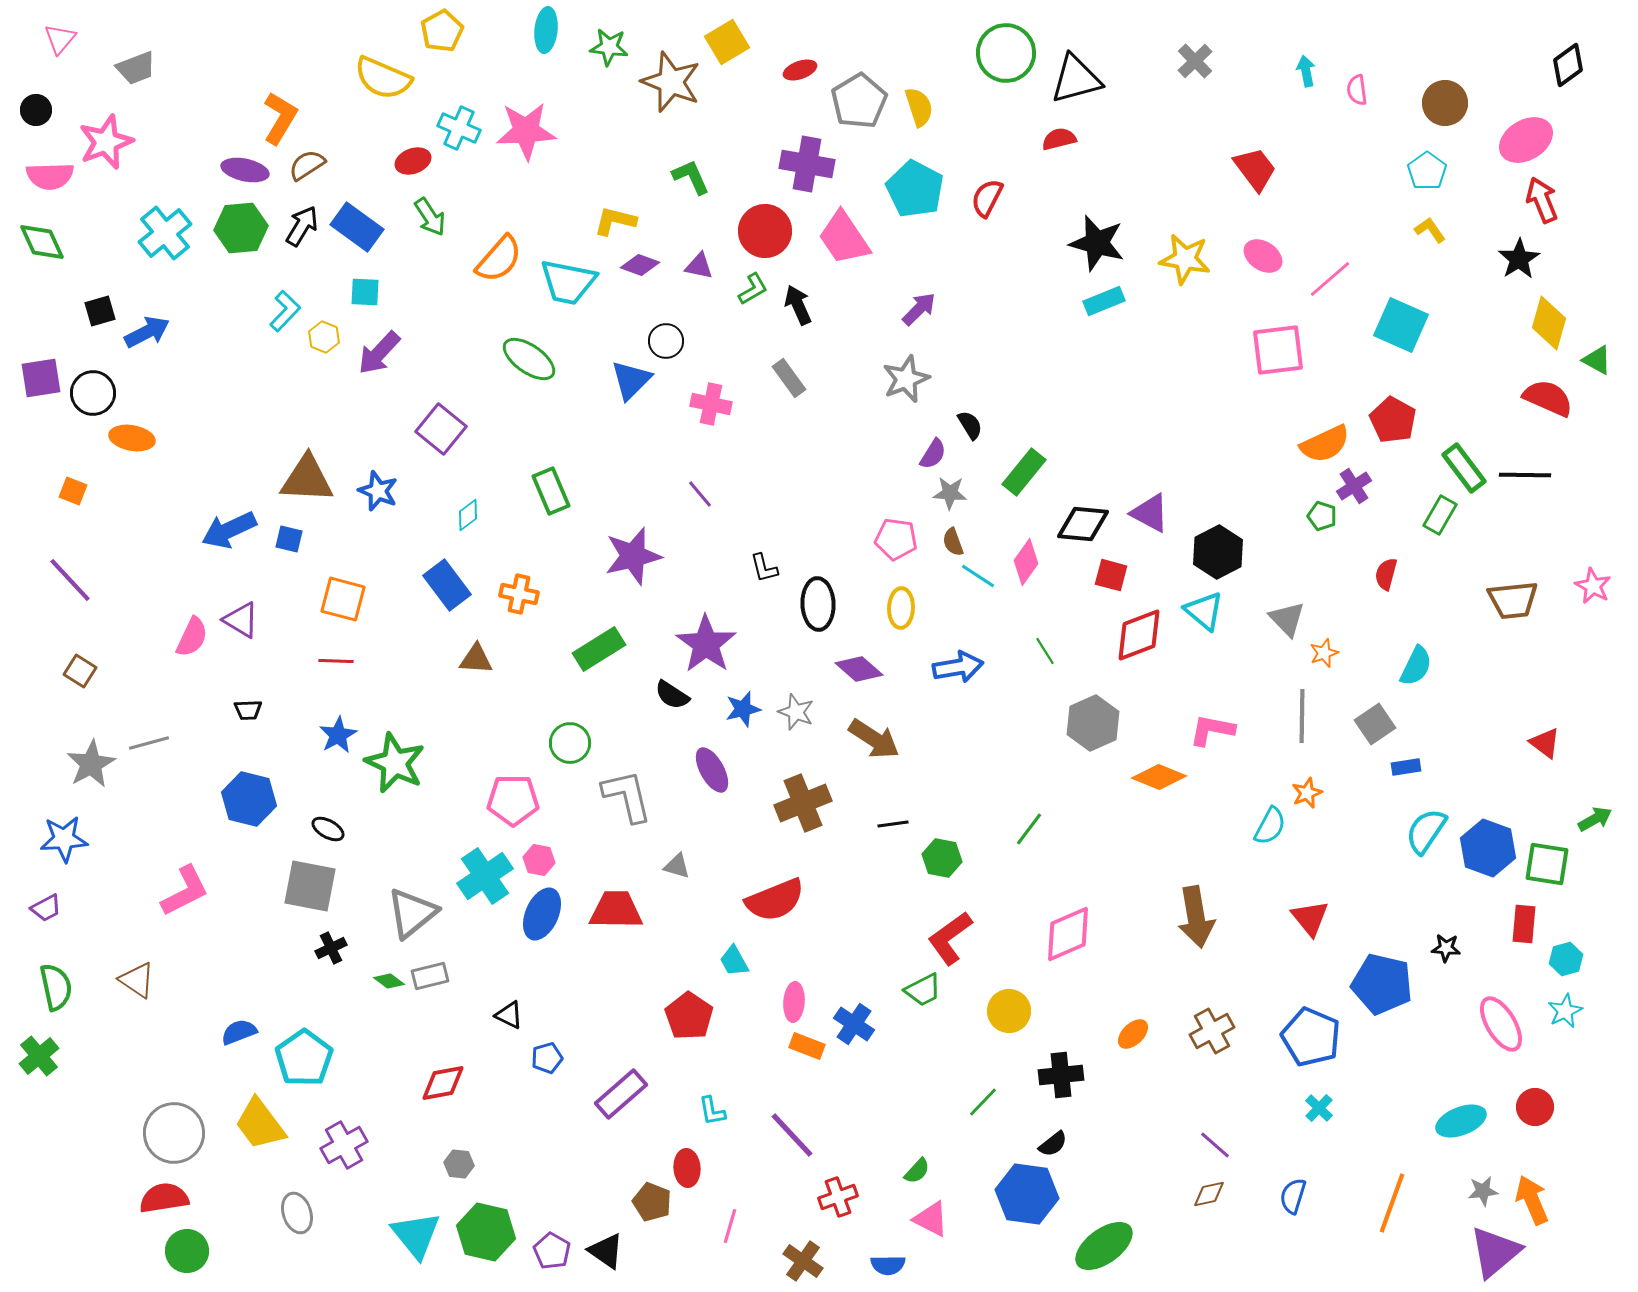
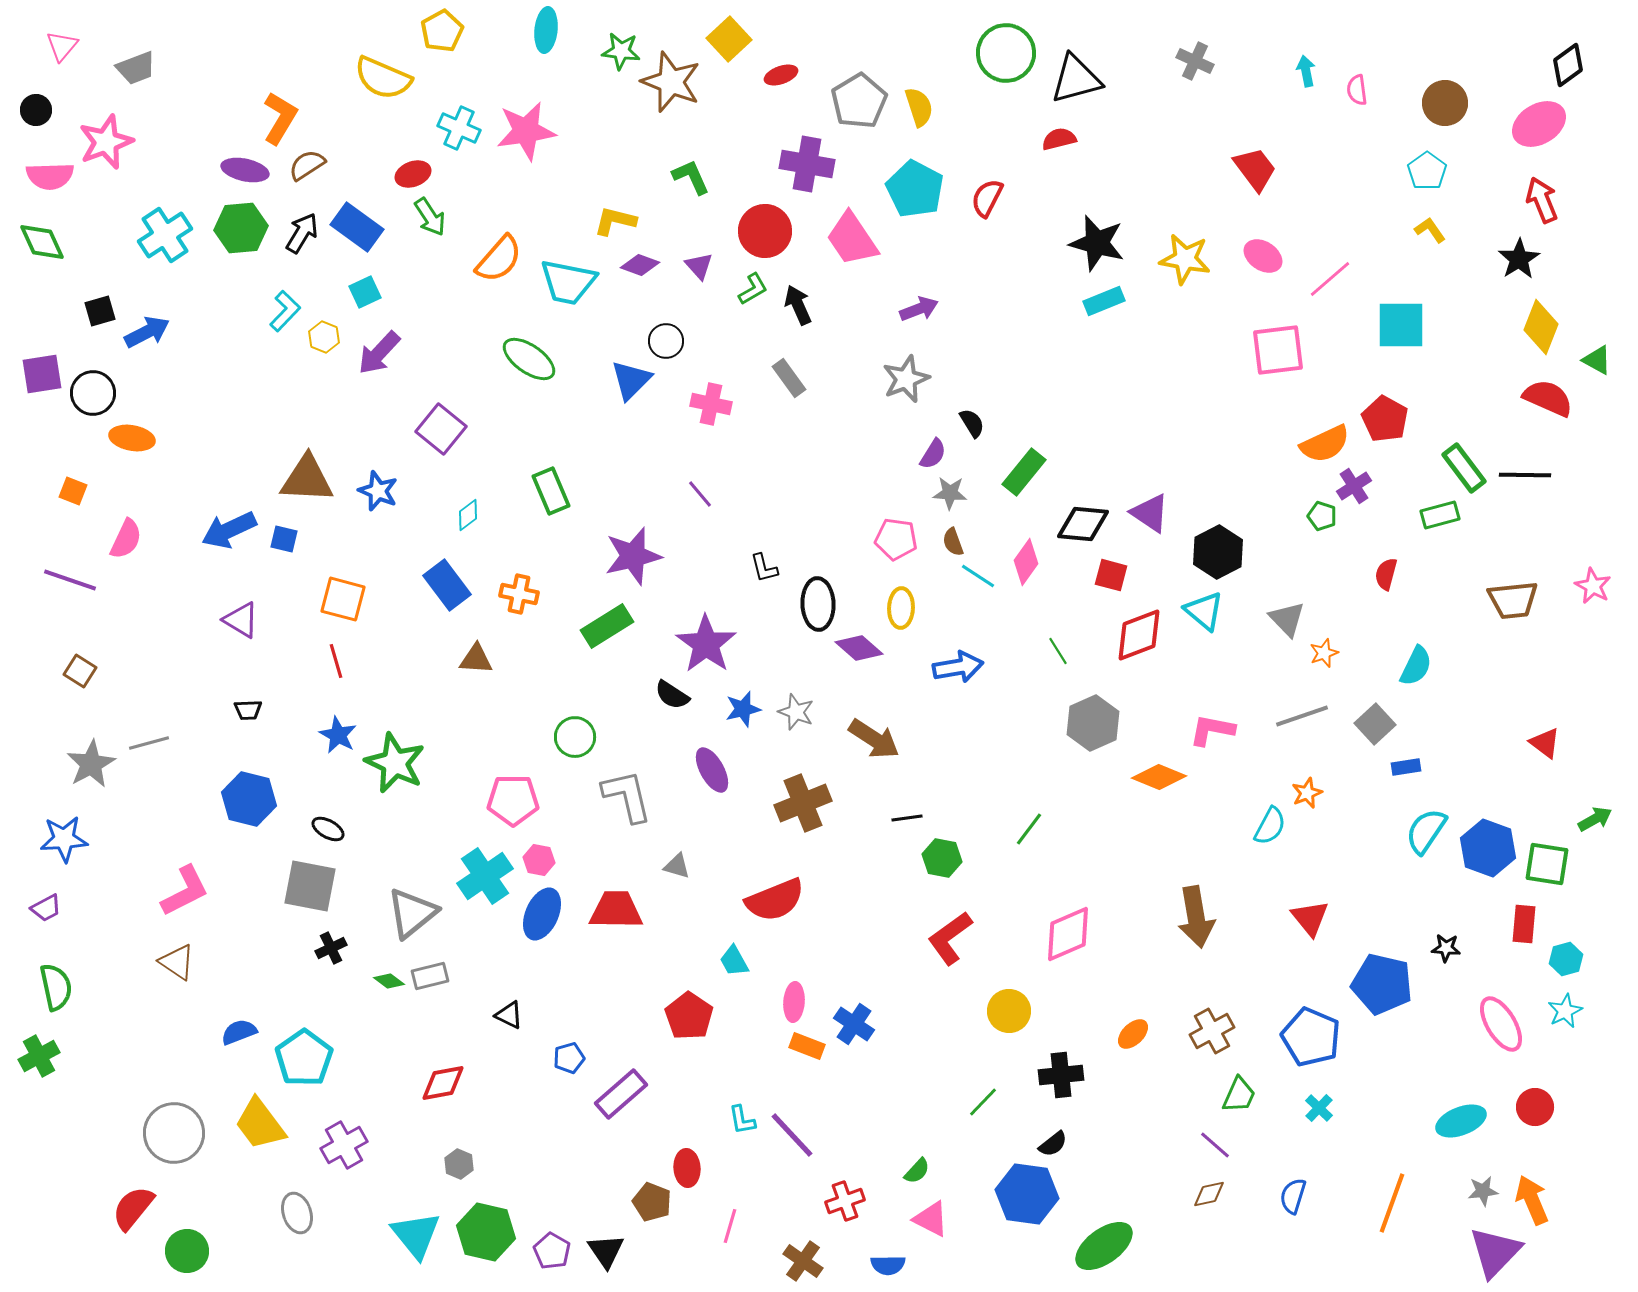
pink triangle at (60, 39): moved 2 px right, 7 px down
yellow square at (727, 42): moved 2 px right, 3 px up; rotated 12 degrees counterclockwise
green star at (609, 47): moved 12 px right, 4 px down
gray cross at (1195, 61): rotated 21 degrees counterclockwise
red ellipse at (800, 70): moved 19 px left, 5 px down
pink star at (526, 131): rotated 6 degrees counterclockwise
pink ellipse at (1526, 140): moved 13 px right, 16 px up
red ellipse at (413, 161): moved 13 px down
black arrow at (302, 226): moved 7 px down
cyan cross at (165, 233): moved 2 px down; rotated 6 degrees clockwise
pink trapezoid at (844, 238): moved 8 px right, 1 px down
purple triangle at (699, 266): rotated 36 degrees clockwise
cyan square at (365, 292): rotated 28 degrees counterclockwise
purple arrow at (919, 309): rotated 24 degrees clockwise
yellow diamond at (1549, 323): moved 8 px left, 4 px down; rotated 6 degrees clockwise
cyan square at (1401, 325): rotated 24 degrees counterclockwise
purple square at (41, 378): moved 1 px right, 4 px up
red pentagon at (1393, 420): moved 8 px left, 1 px up
black semicircle at (970, 425): moved 2 px right, 2 px up
purple triangle at (1150, 513): rotated 6 degrees clockwise
green rectangle at (1440, 515): rotated 45 degrees clockwise
blue square at (289, 539): moved 5 px left
purple line at (70, 580): rotated 28 degrees counterclockwise
pink semicircle at (192, 637): moved 66 px left, 98 px up
green rectangle at (599, 649): moved 8 px right, 23 px up
green line at (1045, 651): moved 13 px right
red line at (336, 661): rotated 72 degrees clockwise
purple diamond at (859, 669): moved 21 px up
gray line at (1302, 716): rotated 70 degrees clockwise
gray square at (1375, 724): rotated 9 degrees counterclockwise
blue star at (338, 735): rotated 15 degrees counterclockwise
green circle at (570, 743): moved 5 px right, 6 px up
black line at (893, 824): moved 14 px right, 6 px up
brown triangle at (137, 980): moved 40 px right, 18 px up
green trapezoid at (923, 990): moved 316 px right, 105 px down; rotated 39 degrees counterclockwise
green cross at (39, 1056): rotated 12 degrees clockwise
blue pentagon at (547, 1058): moved 22 px right
cyan L-shape at (712, 1111): moved 30 px right, 9 px down
gray hexagon at (459, 1164): rotated 16 degrees clockwise
red cross at (838, 1197): moved 7 px right, 4 px down
red semicircle at (164, 1198): moved 31 px left, 10 px down; rotated 42 degrees counterclockwise
black triangle at (606, 1251): rotated 21 degrees clockwise
purple triangle at (1495, 1252): rotated 6 degrees counterclockwise
